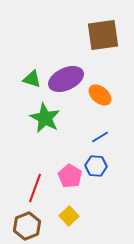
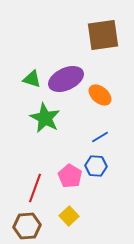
brown hexagon: rotated 16 degrees clockwise
